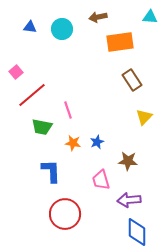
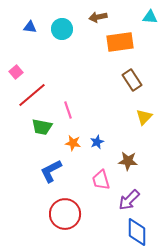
blue L-shape: rotated 115 degrees counterclockwise
purple arrow: rotated 40 degrees counterclockwise
